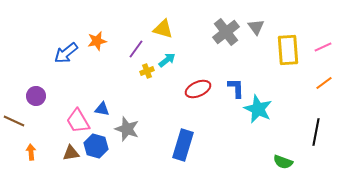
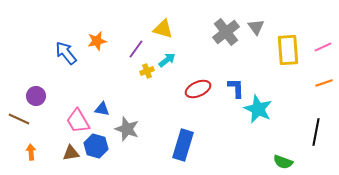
blue arrow: rotated 90 degrees clockwise
orange line: rotated 18 degrees clockwise
brown line: moved 5 px right, 2 px up
